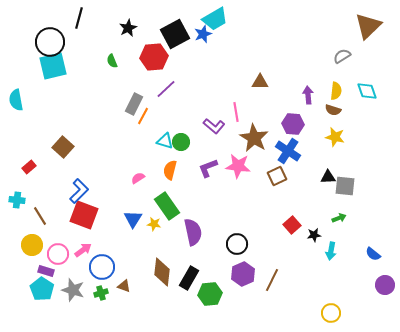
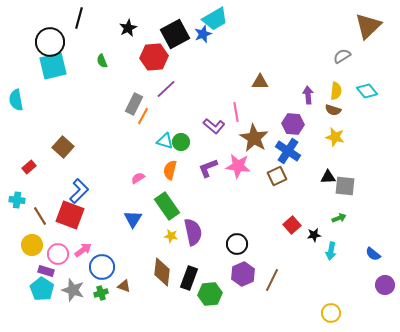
green semicircle at (112, 61): moved 10 px left
cyan diamond at (367, 91): rotated 20 degrees counterclockwise
red square at (84, 215): moved 14 px left
yellow star at (154, 224): moved 17 px right, 12 px down
black rectangle at (189, 278): rotated 10 degrees counterclockwise
